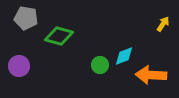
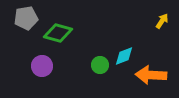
gray pentagon: rotated 20 degrees counterclockwise
yellow arrow: moved 1 px left, 3 px up
green diamond: moved 1 px left, 3 px up
purple circle: moved 23 px right
